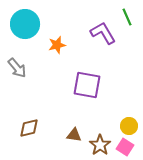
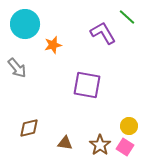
green line: rotated 24 degrees counterclockwise
orange star: moved 4 px left
brown triangle: moved 9 px left, 8 px down
